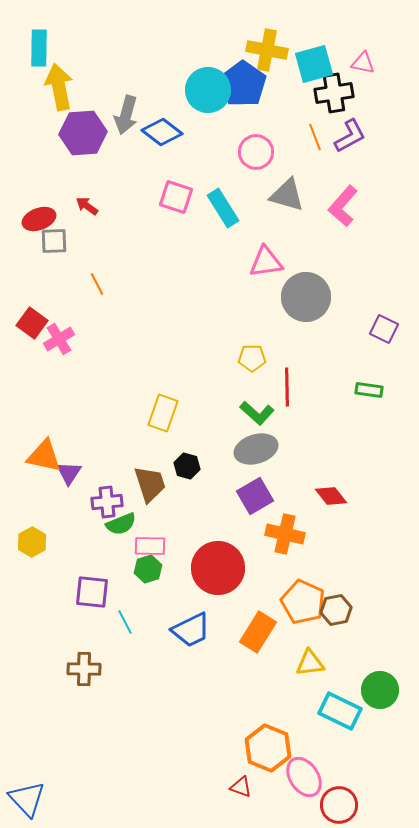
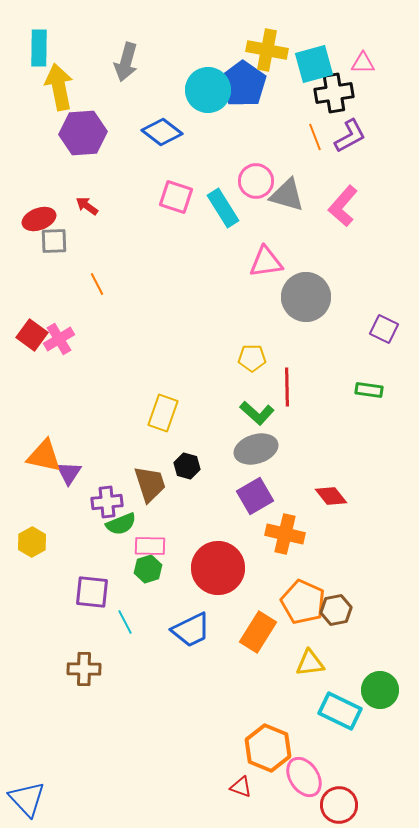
pink triangle at (363, 63): rotated 10 degrees counterclockwise
gray arrow at (126, 115): moved 53 px up
pink circle at (256, 152): moved 29 px down
red square at (32, 323): moved 12 px down
